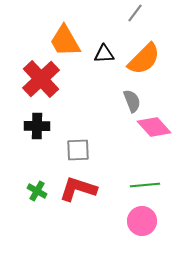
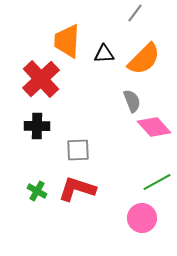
orange trapezoid: moved 2 px right; rotated 33 degrees clockwise
green line: moved 12 px right, 3 px up; rotated 24 degrees counterclockwise
red L-shape: moved 1 px left
pink circle: moved 3 px up
